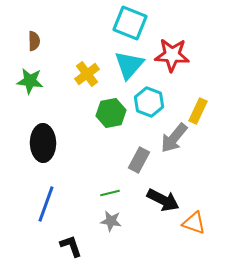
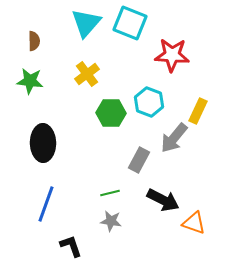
cyan triangle: moved 43 px left, 42 px up
green hexagon: rotated 12 degrees clockwise
